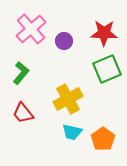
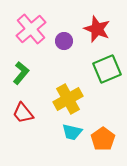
red star: moved 7 px left, 4 px up; rotated 20 degrees clockwise
